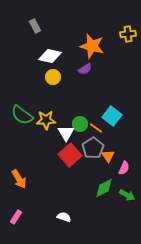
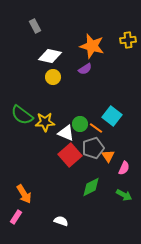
yellow cross: moved 6 px down
yellow star: moved 1 px left, 2 px down
white triangle: rotated 36 degrees counterclockwise
gray pentagon: rotated 15 degrees clockwise
orange arrow: moved 5 px right, 15 px down
green diamond: moved 13 px left, 1 px up
green arrow: moved 3 px left
white semicircle: moved 3 px left, 4 px down
